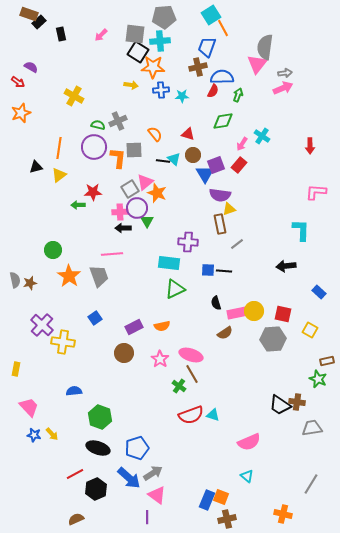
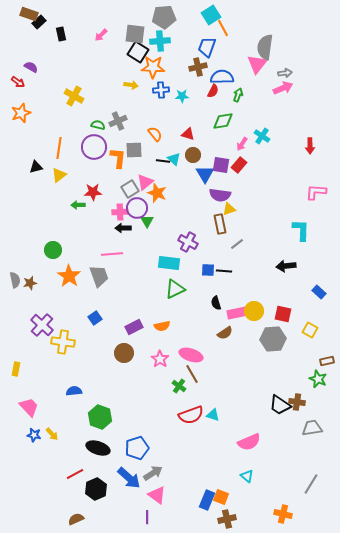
purple square at (216, 165): moved 5 px right; rotated 30 degrees clockwise
purple cross at (188, 242): rotated 24 degrees clockwise
